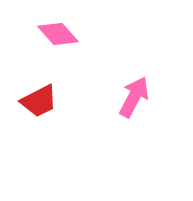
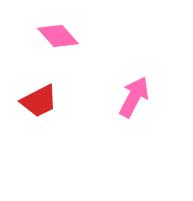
pink diamond: moved 2 px down
